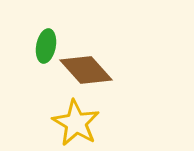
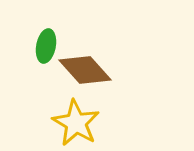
brown diamond: moved 1 px left
